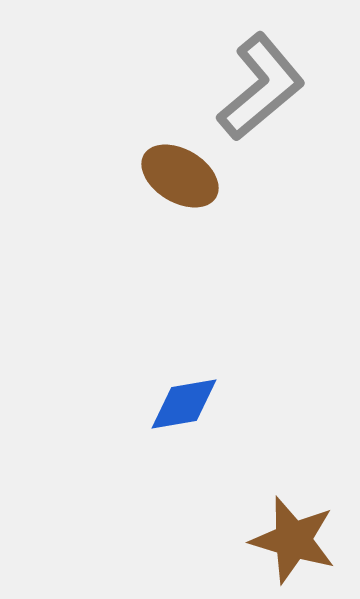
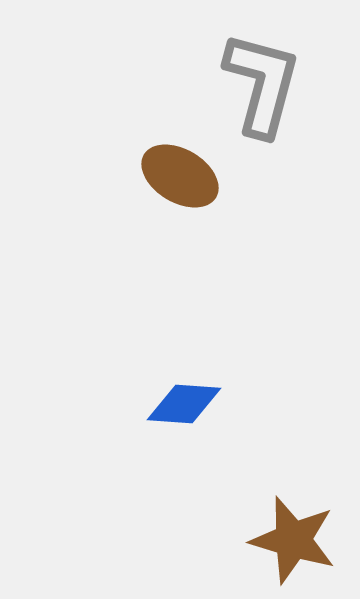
gray L-shape: moved 1 px right, 3 px up; rotated 35 degrees counterclockwise
blue diamond: rotated 14 degrees clockwise
